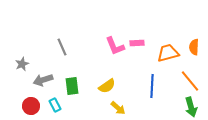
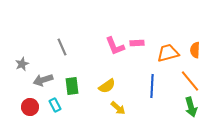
orange semicircle: moved 1 px right, 3 px down
red circle: moved 1 px left, 1 px down
